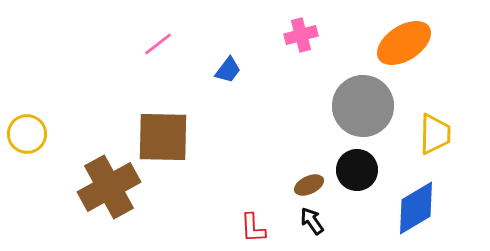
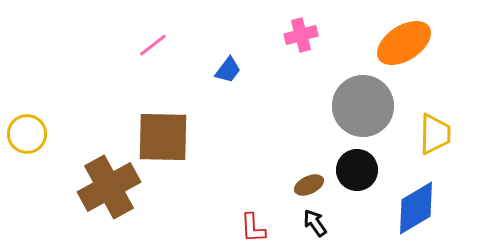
pink line: moved 5 px left, 1 px down
black arrow: moved 3 px right, 2 px down
